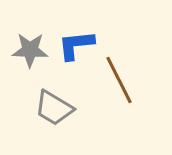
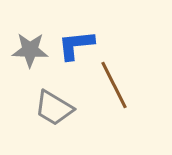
brown line: moved 5 px left, 5 px down
